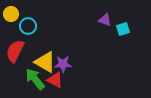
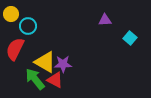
purple triangle: rotated 24 degrees counterclockwise
cyan square: moved 7 px right, 9 px down; rotated 32 degrees counterclockwise
red semicircle: moved 2 px up
